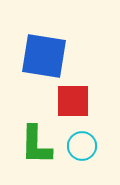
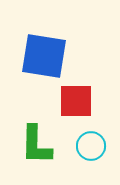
red square: moved 3 px right
cyan circle: moved 9 px right
